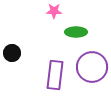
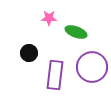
pink star: moved 5 px left, 7 px down
green ellipse: rotated 20 degrees clockwise
black circle: moved 17 px right
